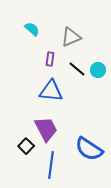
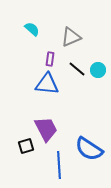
blue triangle: moved 4 px left, 7 px up
black square: rotated 28 degrees clockwise
blue line: moved 8 px right; rotated 12 degrees counterclockwise
